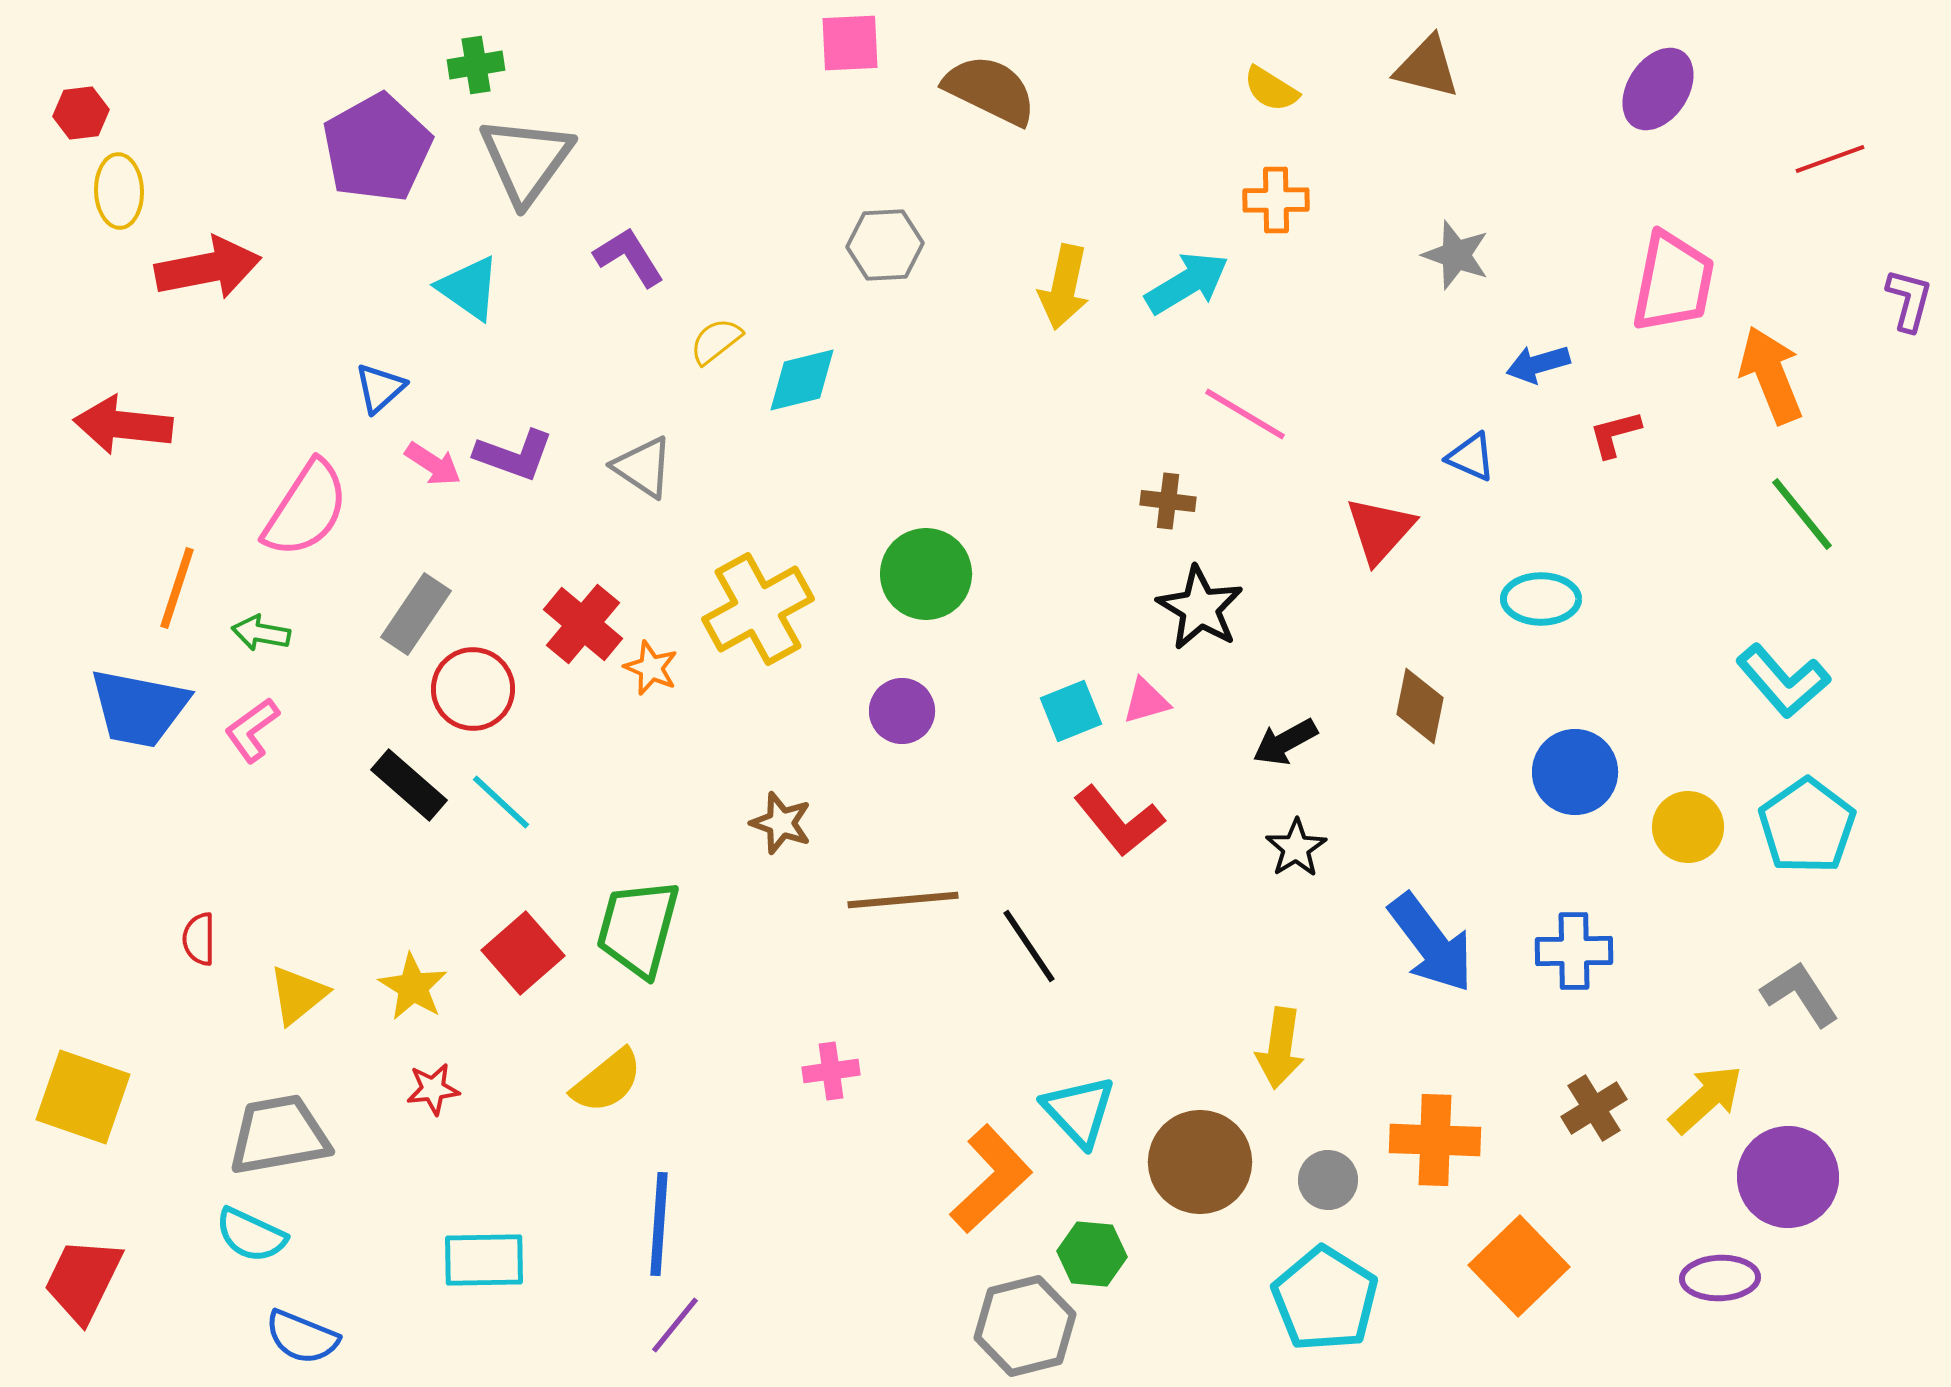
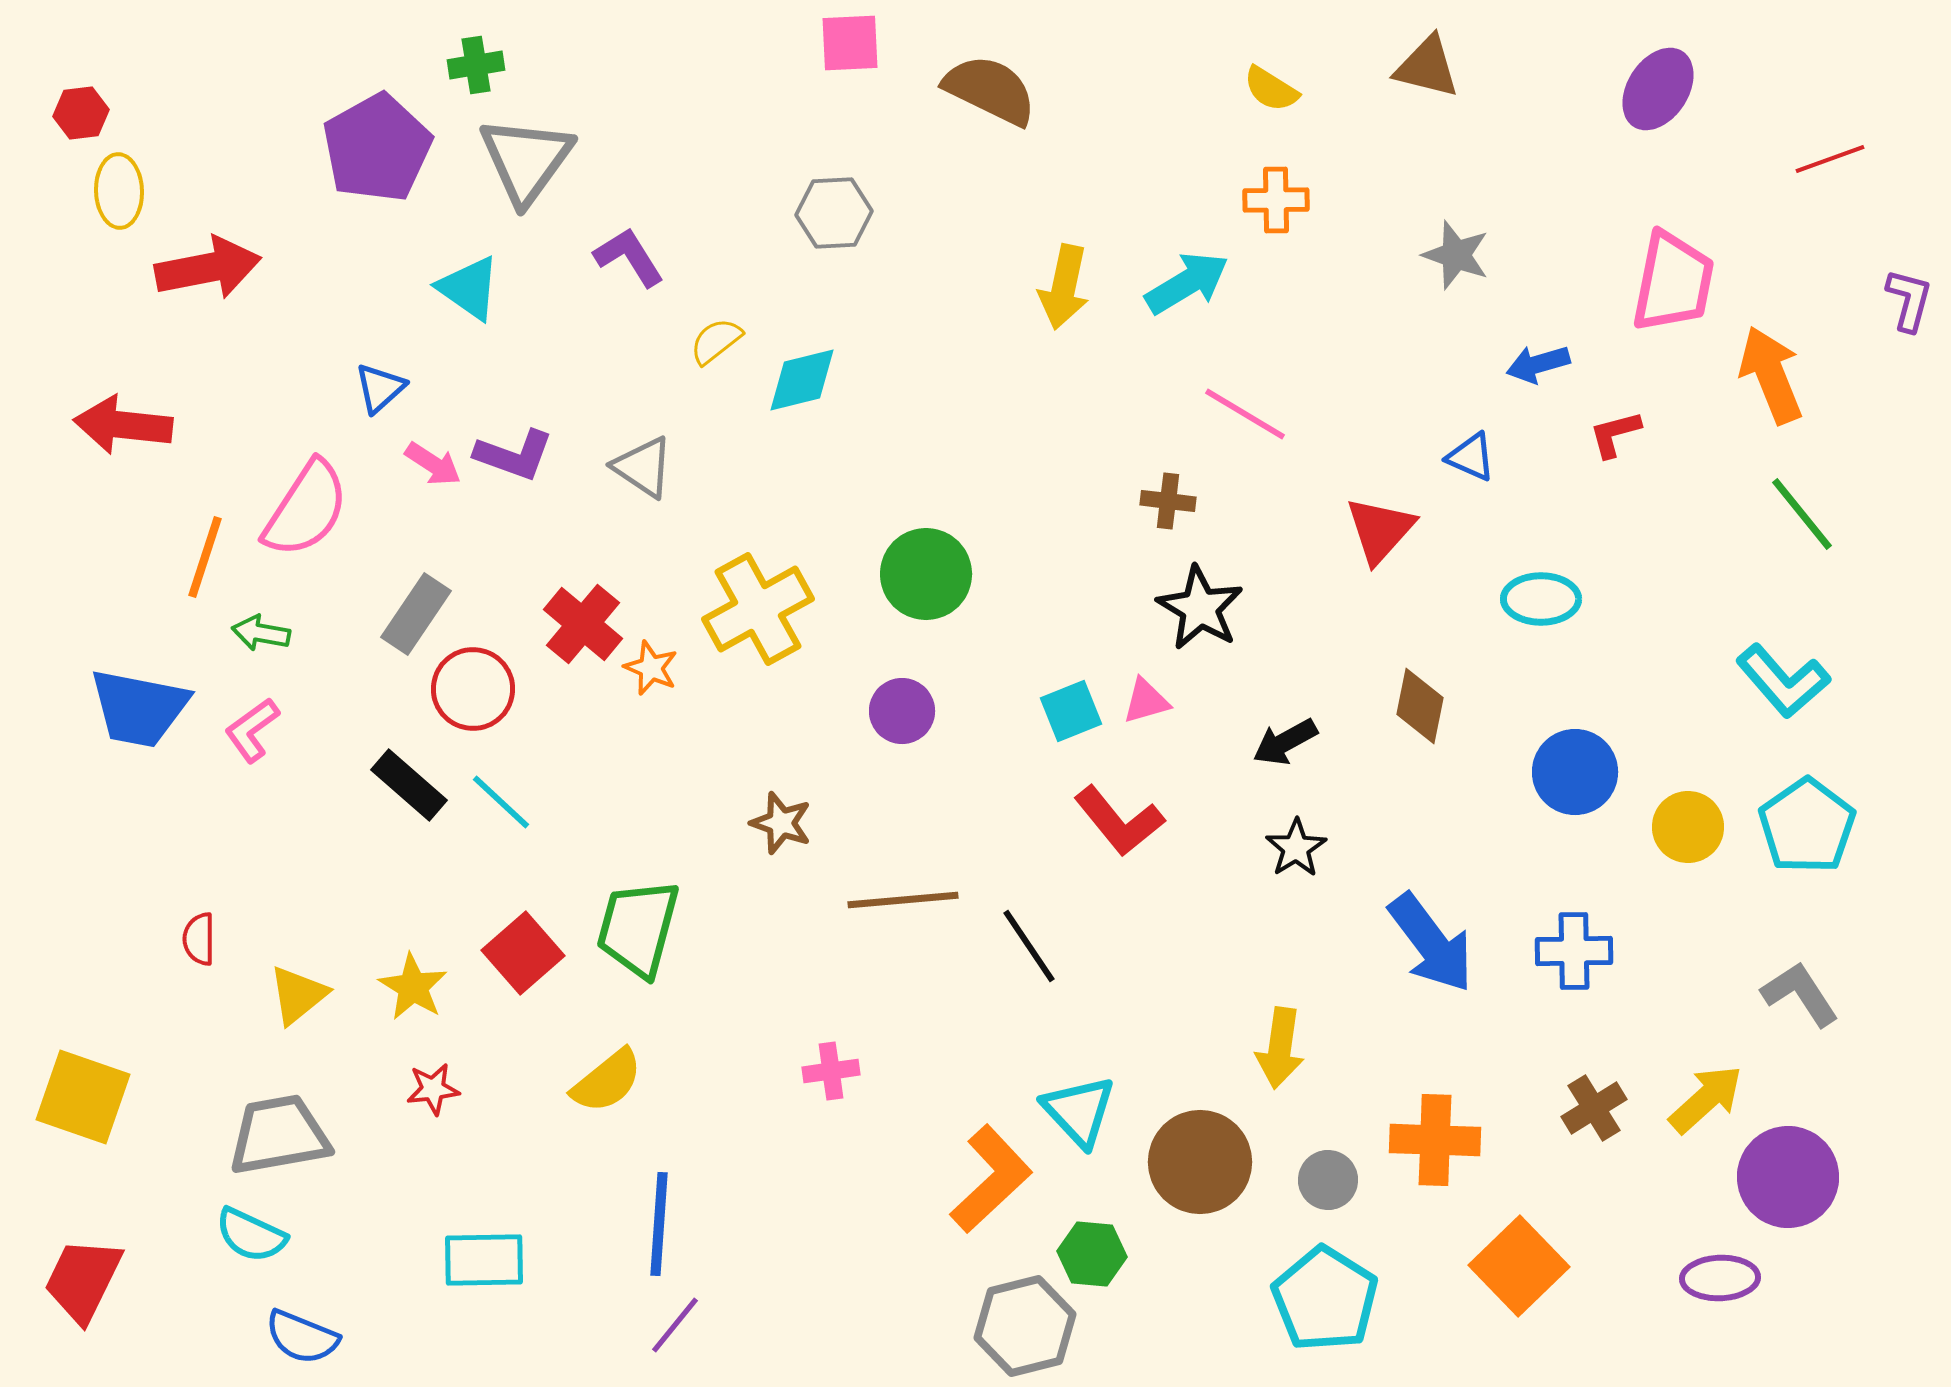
gray hexagon at (885, 245): moved 51 px left, 32 px up
orange line at (177, 588): moved 28 px right, 31 px up
